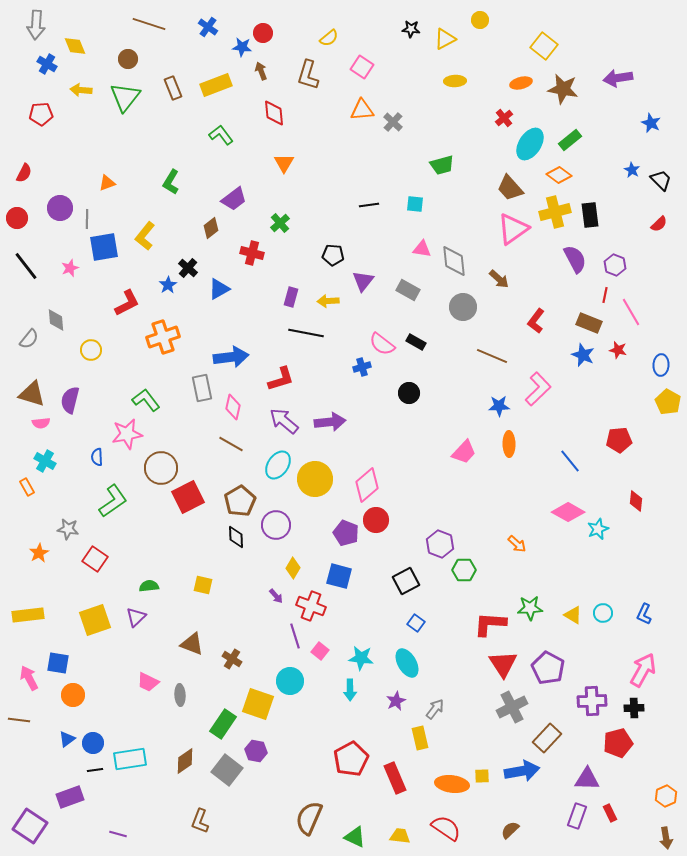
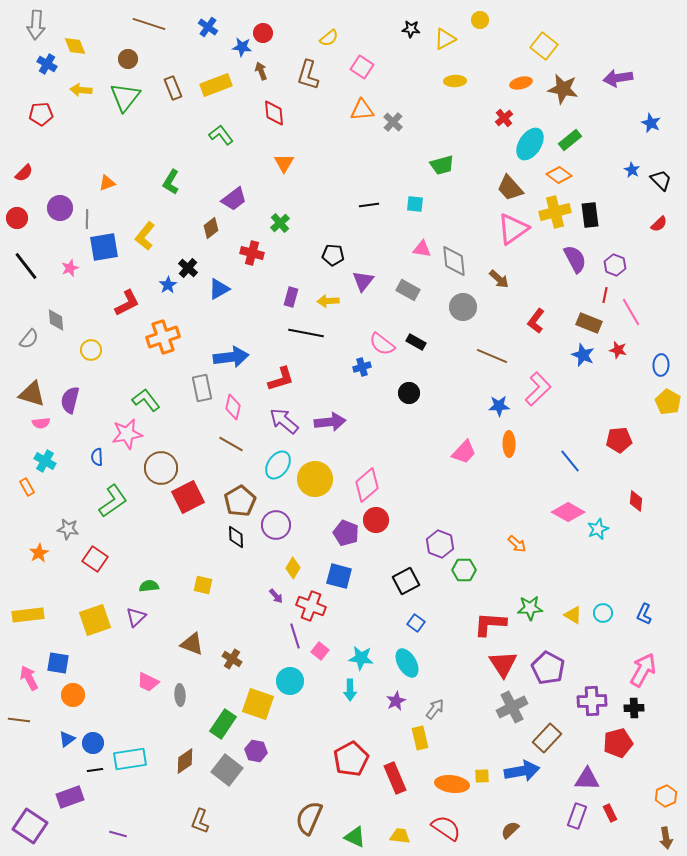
red semicircle at (24, 173): rotated 18 degrees clockwise
